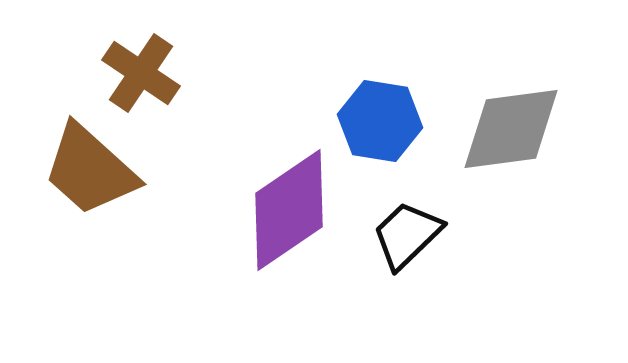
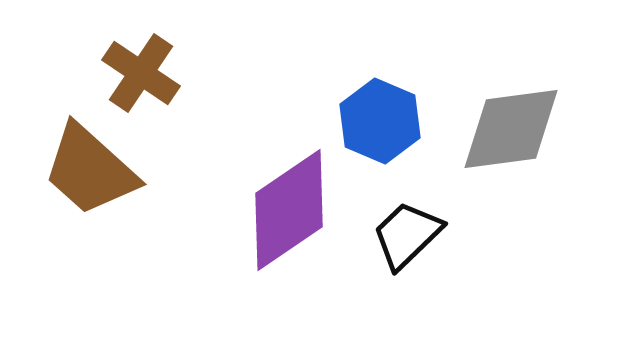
blue hexagon: rotated 14 degrees clockwise
